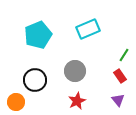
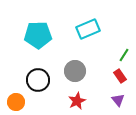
cyan pentagon: rotated 20 degrees clockwise
black circle: moved 3 px right
